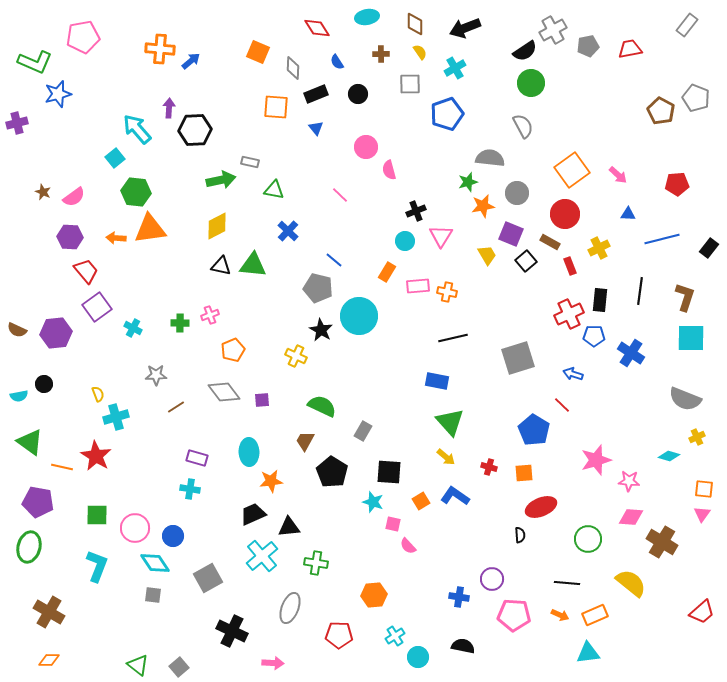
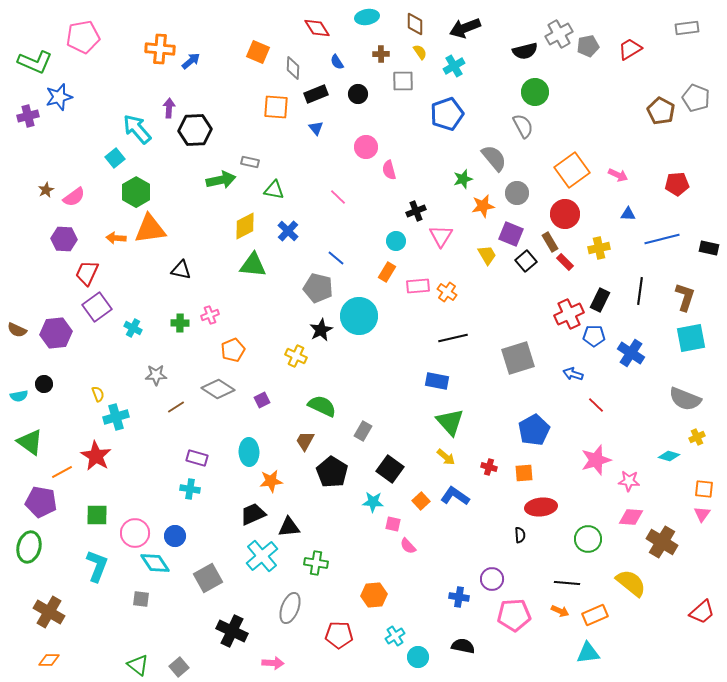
gray rectangle at (687, 25): moved 3 px down; rotated 45 degrees clockwise
gray cross at (553, 30): moved 6 px right, 4 px down
red trapezoid at (630, 49): rotated 20 degrees counterclockwise
black semicircle at (525, 51): rotated 20 degrees clockwise
cyan cross at (455, 68): moved 1 px left, 2 px up
green circle at (531, 83): moved 4 px right, 9 px down
gray square at (410, 84): moved 7 px left, 3 px up
blue star at (58, 94): moved 1 px right, 3 px down
purple cross at (17, 123): moved 11 px right, 7 px up
gray semicircle at (490, 158): moved 4 px right; rotated 44 degrees clockwise
pink arrow at (618, 175): rotated 18 degrees counterclockwise
green star at (468, 182): moved 5 px left, 3 px up
brown star at (43, 192): moved 3 px right, 2 px up; rotated 21 degrees clockwise
green hexagon at (136, 192): rotated 24 degrees clockwise
pink line at (340, 195): moved 2 px left, 2 px down
yellow diamond at (217, 226): moved 28 px right
purple hexagon at (70, 237): moved 6 px left, 2 px down
cyan circle at (405, 241): moved 9 px left
brown rectangle at (550, 242): rotated 30 degrees clockwise
yellow cross at (599, 248): rotated 15 degrees clockwise
black rectangle at (709, 248): rotated 66 degrees clockwise
blue line at (334, 260): moved 2 px right, 2 px up
black triangle at (221, 266): moved 40 px left, 4 px down
red rectangle at (570, 266): moved 5 px left, 4 px up; rotated 24 degrees counterclockwise
red trapezoid at (86, 271): moved 1 px right, 2 px down; rotated 116 degrees counterclockwise
orange cross at (447, 292): rotated 24 degrees clockwise
black rectangle at (600, 300): rotated 20 degrees clockwise
black star at (321, 330): rotated 15 degrees clockwise
cyan square at (691, 338): rotated 12 degrees counterclockwise
gray diamond at (224, 392): moved 6 px left, 3 px up; rotated 20 degrees counterclockwise
purple square at (262, 400): rotated 21 degrees counterclockwise
red line at (562, 405): moved 34 px right
blue pentagon at (534, 430): rotated 12 degrees clockwise
orange line at (62, 467): moved 5 px down; rotated 40 degrees counterclockwise
black square at (389, 472): moved 1 px right, 3 px up; rotated 32 degrees clockwise
orange square at (421, 501): rotated 12 degrees counterclockwise
purple pentagon at (38, 502): moved 3 px right
cyan star at (373, 502): rotated 15 degrees counterclockwise
red ellipse at (541, 507): rotated 16 degrees clockwise
pink circle at (135, 528): moved 5 px down
blue circle at (173, 536): moved 2 px right
gray square at (153, 595): moved 12 px left, 4 px down
pink pentagon at (514, 615): rotated 8 degrees counterclockwise
orange arrow at (560, 615): moved 4 px up
